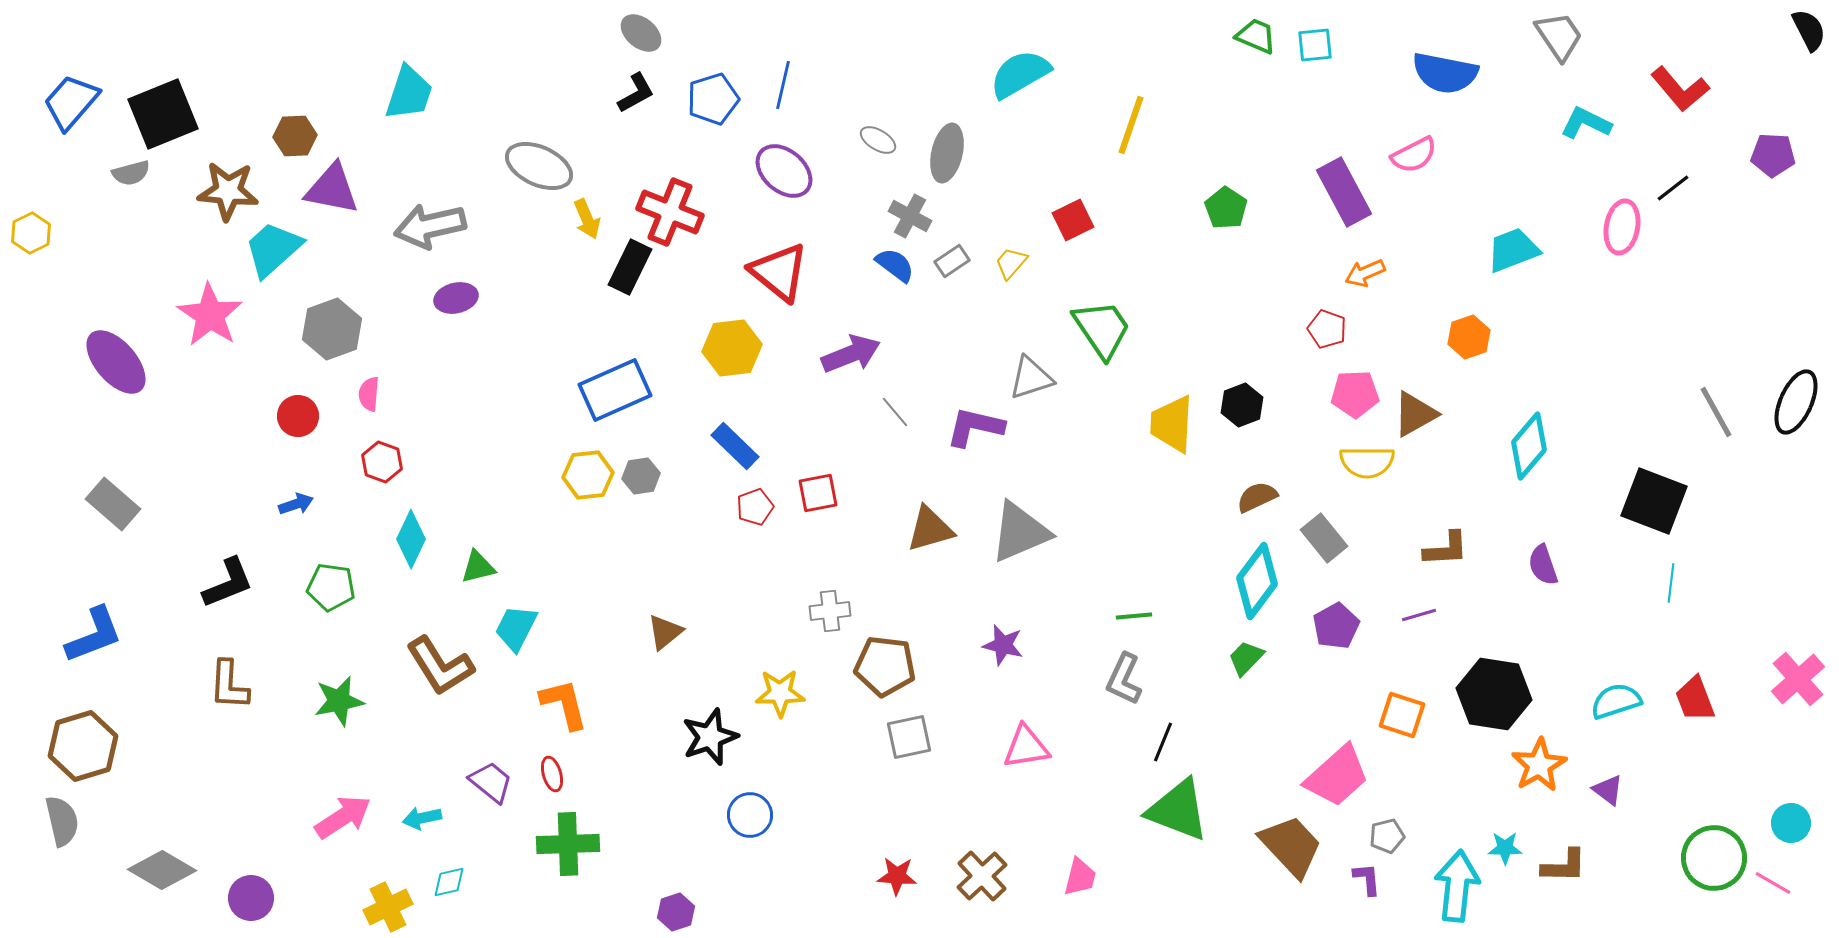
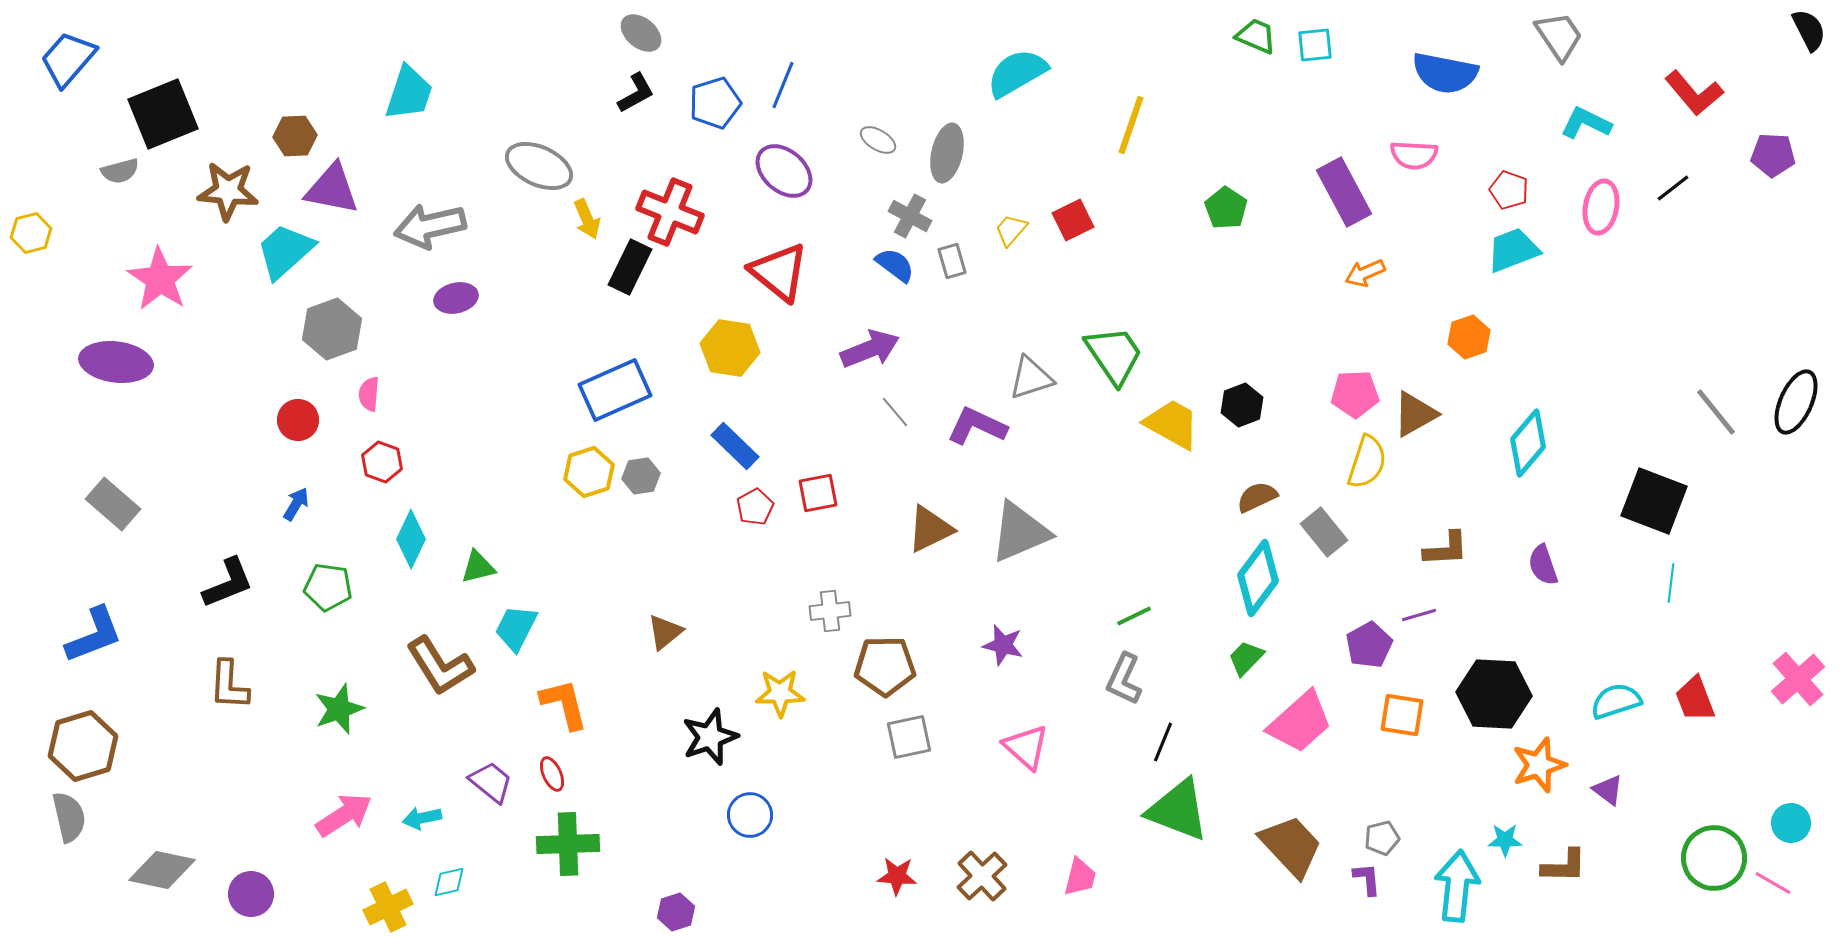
cyan semicircle at (1020, 74): moved 3 px left, 1 px up
blue line at (783, 85): rotated 9 degrees clockwise
red L-shape at (1680, 89): moved 14 px right, 4 px down
blue pentagon at (713, 99): moved 2 px right, 4 px down
blue trapezoid at (71, 102): moved 3 px left, 43 px up
pink semicircle at (1414, 155): rotated 30 degrees clockwise
gray semicircle at (131, 173): moved 11 px left, 2 px up
pink ellipse at (1622, 227): moved 21 px left, 20 px up
yellow hexagon at (31, 233): rotated 12 degrees clockwise
cyan trapezoid at (273, 249): moved 12 px right, 2 px down
gray rectangle at (952, 261): rotated 72 degrees counterclockwise
yellow trapezoid at (1011, 263): moved 33 px up
pink star at (210, 315): moved 50 px left, 36 px up
green trapezoid at (1102, 329): moved 12 px right, 26 px down
red pentagon at (1327, 329): moved 182 px right, 139 px up
yellow hexagon at (732, 348): moved 2 px left; rotated 16 degrees clockwise
purple arrow at (851, 354): moved 19 px right, 5 px up
purple ellipse at (116, 362): rotated 42 degrees counterclockwise
gray line at (1716, 412): rotated 10 degrees counterclockwise
red circle at (298, 416): moved 4 px down
yellow trapezoid at (1172, 424): rotated 116 degrees clockwise
purple L-shape at (975, 427): moved 2 px right, 1 px up; rotated 12 degrees clockwise
cyan diamond at (1529, 446): moved 1 px left, 3 px up
yellow semicircle at (1367, 462): rotated 72 degrees counterclockwise
yellow hexagon at (588, 475): moved 1 px right, 3 px up; rotated 12 degrees counterclockwise
blue arrow at (296, 504): rotated 40 degrees counterclockwise
red pentagon at (755, 507): rotated 9 degrees counterclockwise
brown triangle at (930, 529): rotated 10 degrees counterclockwise
gray rectangle at (1324, 538): moved 6 px up
cyan diamond at (1257, 581): moved 1 px right, 3 px up
green pentagon at (331, 587): moved 3 px left
green line at (1134, 616): rotated 21 degrees counterclockwise
purple pentagon at (1336, 626): moved 33 px right, 19 px down
brown pentagon at (885, 666): rotated 8 degrees counterclockwise
black hexagon at (1494, 694): rotated 6 degrees counterclockwise
green star at (339, 701): moved 8 px down; rotated 9 degrees counterclockwise
orange square at (1402, 715): rotated 9 degrees counterclockwise
pink triangle at (1026, 747): rotated 51 degrees clockwise
orange star at (1539, 765): rotated 12 degrees clockwise
red ellipse at (552, 774): rotated 8 degrees counterclockwise
pink trapezoid at (1337, 776): moved 37 px left, 54 px up
pink arrow at (343, 817): moved 1 px right, 2 px up
gray semicircle at (62, 821): moved 7 px right, 4 px up
gray pentagon at (1387, 836): moved 5 px left, 2 px down
cyan star at (1505, 848): moved 8 px up
gray diamond at (162, 870): rotated 18 degrees counterclockwise
purple circle at (251, 898): moved 4 px up
